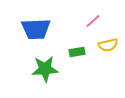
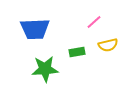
pink line: moved 1 px right, 1 px down
blue trapezoid: moved 1 px left
